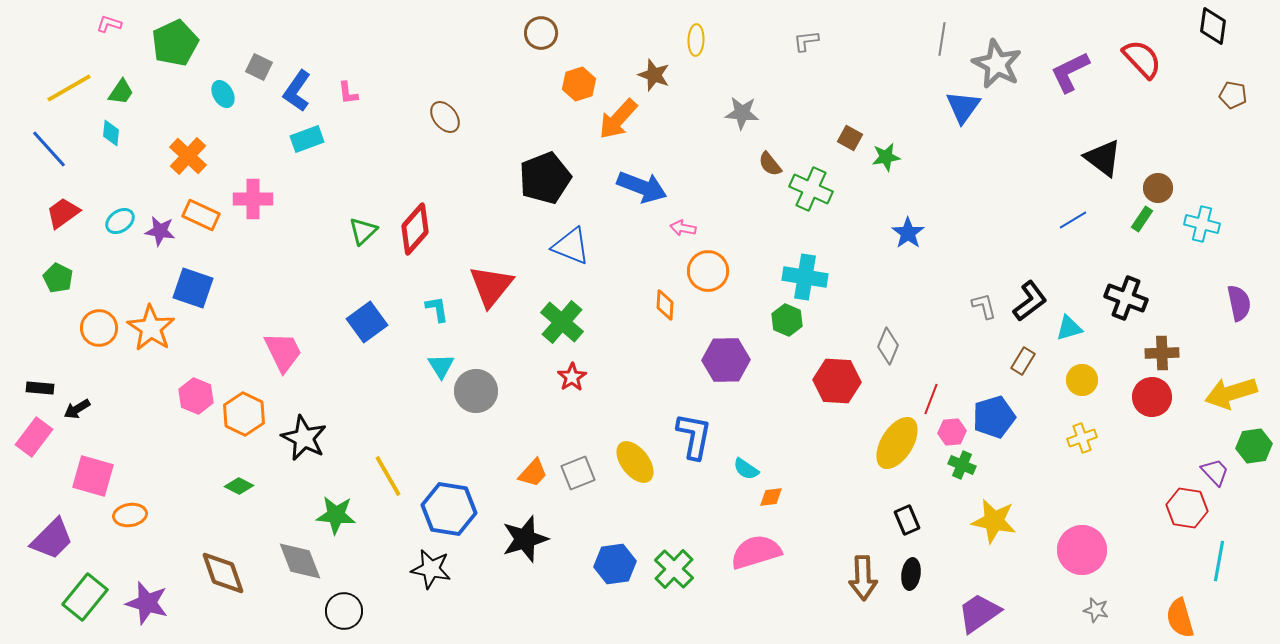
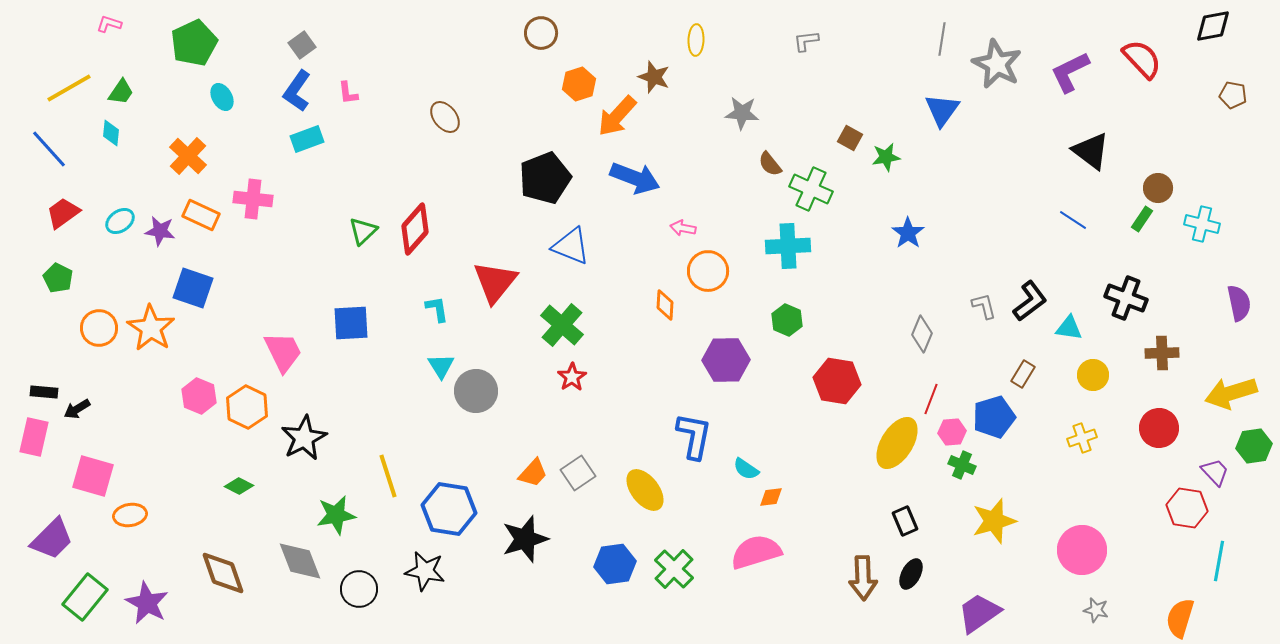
black diamond at (1213, 26): rotated 72 degrees clockwise
green pentagon at (175, 43): moved 19 px right
gray square at (259, 67): moved 43 px right, 22 px up; rotated 28 degrees clockwise
brown star at (654, 75): moved 2 px down
cyan ellipse at (223, 94): moved 1 px left, 3 px down
blue triangle at (963, 107): moved 21 px left, 3 px down
orange arrow at (618, 119): moved 1 px left, 3 px up
black triangle at (1103, 158): moved 12 px left, 7 px up
blue arrow at (642, 187): moved 7 px left, 9 px up
pink cross at (253, 199): rotated 6 degrees clockwise
blue line at (1073, 220): rotated 64 degrees clockwise
cyan cross at (805, 277): moved 17 px left, 31 px up; rotated 12 degrees counterclockwise
red triangle at (491, 286): moved 4 px right, 4 px up
blue square at (367, 322): moved 16 px left, 1 px down; rotated 33 degrees clockwise
green cross at (562, 322): moved 3 px down
cyan triangle at (1069, 328): rotated 24 degrees clockwise
gray diamond at (888, 346): moved 34 px right, 12 px up
brown rectangle at (1023, 361): moved 13 px down
yellow circle at (1082, 380): moved 11 px right, 5 px up
red hexagon at (837, 381): rotated 6 degrees clockwise
black rectangle at (40, 388): moved 4 px right, 4 px down
pink hexagon at (196, 396): moved 3 px right
red circle at (1152, 397): moved 7 px right, 31 px down
orange hexagon at (244, 414): moved 3 px right, 7 px up
pink rectangle at (34, 437): rotated 24 degrees counterclockwise
black star at (304, 438): rotated 18 degrees clockwise
yellow ellipse at (635, 462): moved 10 px right, 28 px down
gray square at (578, 473): rotated 12 degrees counterclockwise
yellow line at (388, 476): rotated 12 degrees clockwise
green star at (336, 515): rotated 15 degrees counterclockwise
black rectangle at (907, 520): moved 2 px left, 1 px down
yellow star at (994, 521): rotated 27 degrees counterclockwise
black star at (431, 569): moved 6 px left, 2 px down
black ellipse at (911, 574): rotated 20 degrees clockwise
purple star at (147, 603): rotated 12 degrees clockwise
black circle at (344, 611): moved 15 px right, 22 px up
orange semicircle at (1180, 618): rotated 33 degrees clockwise
